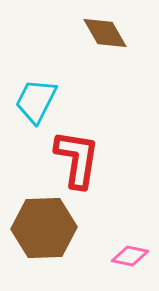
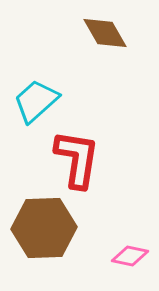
cyan trapezoid: rotated 21 degrees clockwise
